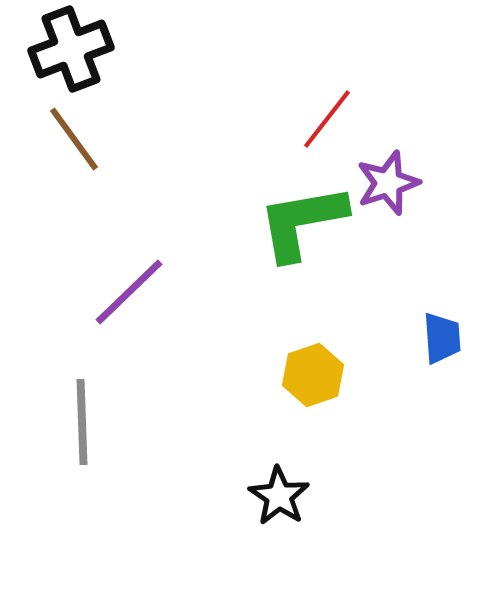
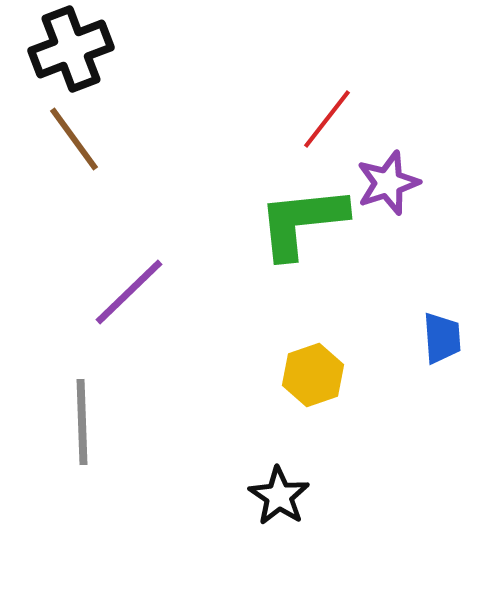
green L-shape: rotated 4 degrees clockwise
